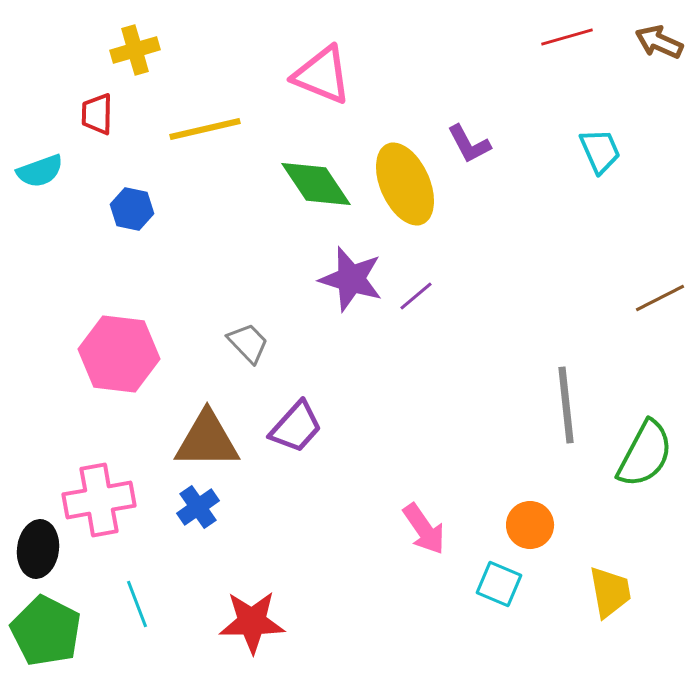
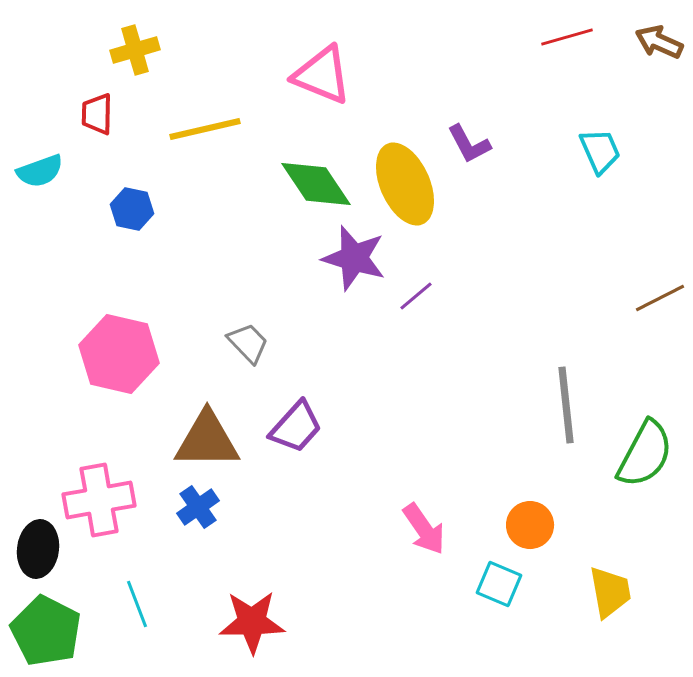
purple star: moved 3 px right, 21 px up
pink hexagon: rotated 6 degrees clockwise
